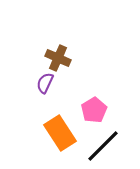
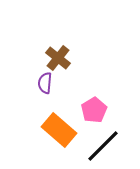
brown cross: rotated 15 degrees clockwise
purple semicircle: rotated 20 degrees counterclockwise
orange rectangle: moved 1 px left, 3 px up; rotated 16 degrees counterclockwise
